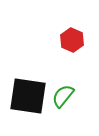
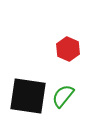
red hexagon: moved 4 px left, 9 px down
